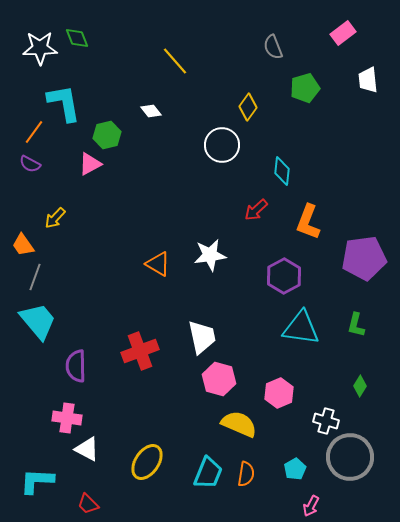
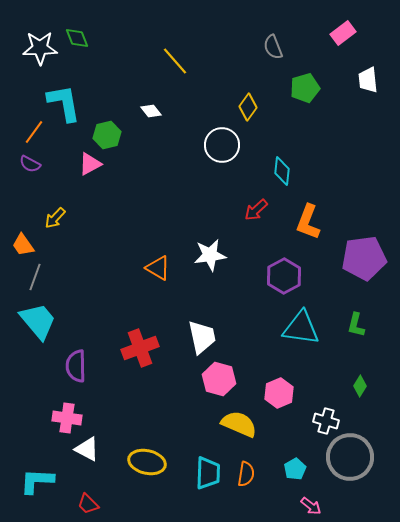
orange triangle at (158, 264): moved 4 px down
red cross at (140, 351): moved 3 px up
yellow ellipse at (147, 462): rotated 69 degrees clockwise
cyan trapezoid at (208, 473): rotated 20 degrees counterclockwise
pink arrow at (311, 506): rotated 80 degrees counterclockwise
